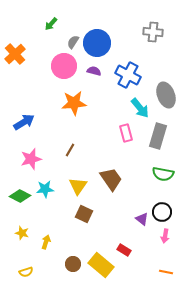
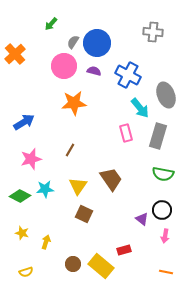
black circle: moved 2 px up
red rectangle: rotated 48 degrees counterclockwise
yellow rectangle: moved 1 px down
